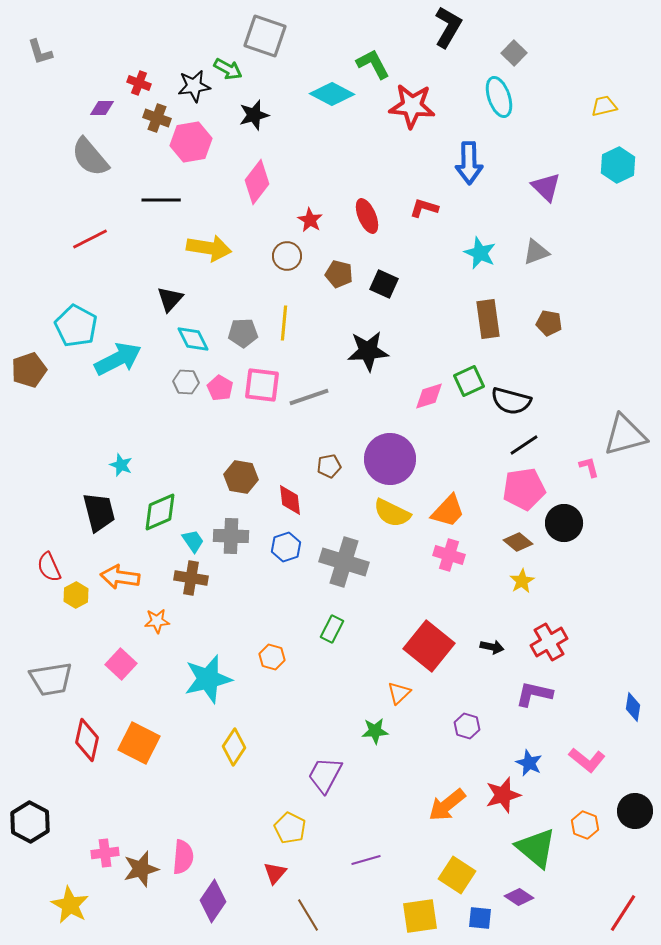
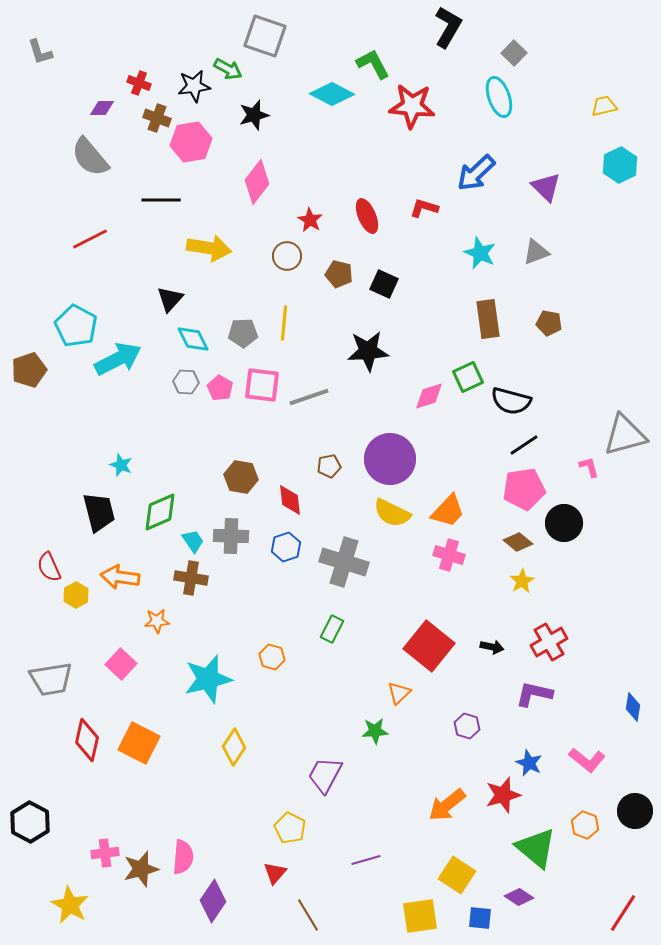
blue arrow at (469, 163): moved 7 px right, 10 px down; rotated 48 degrees clockwise
cyan hexagon at (618, 165): moved 2 px right
green square at (469, 381): moved 1 px left, 4 px up
